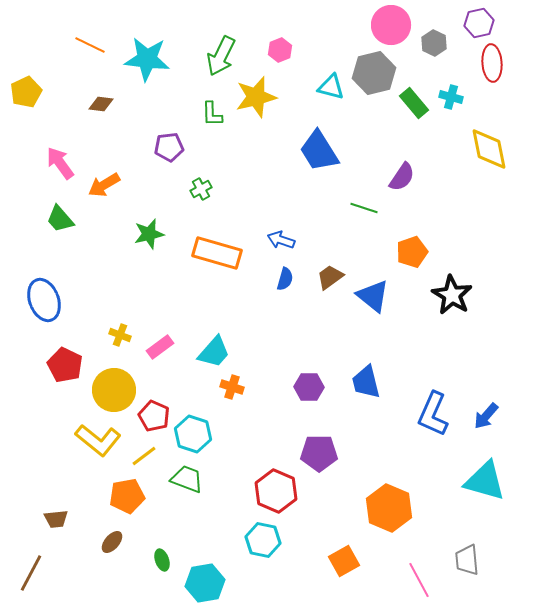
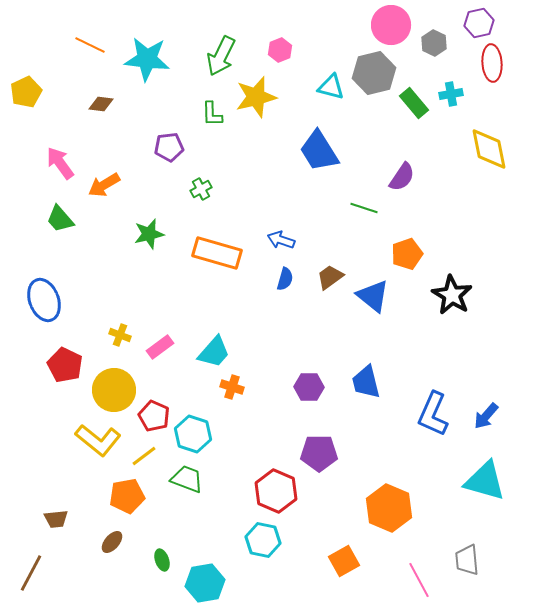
cyan cross at (451, 97): moved 3 px up; rotated 25 degrees counterclockwise
orange pentagon at (412, 252): moved 5 px left, 2 px down
